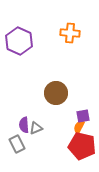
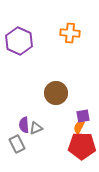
red pentagon: rotated 12 degrees counterclockwise
